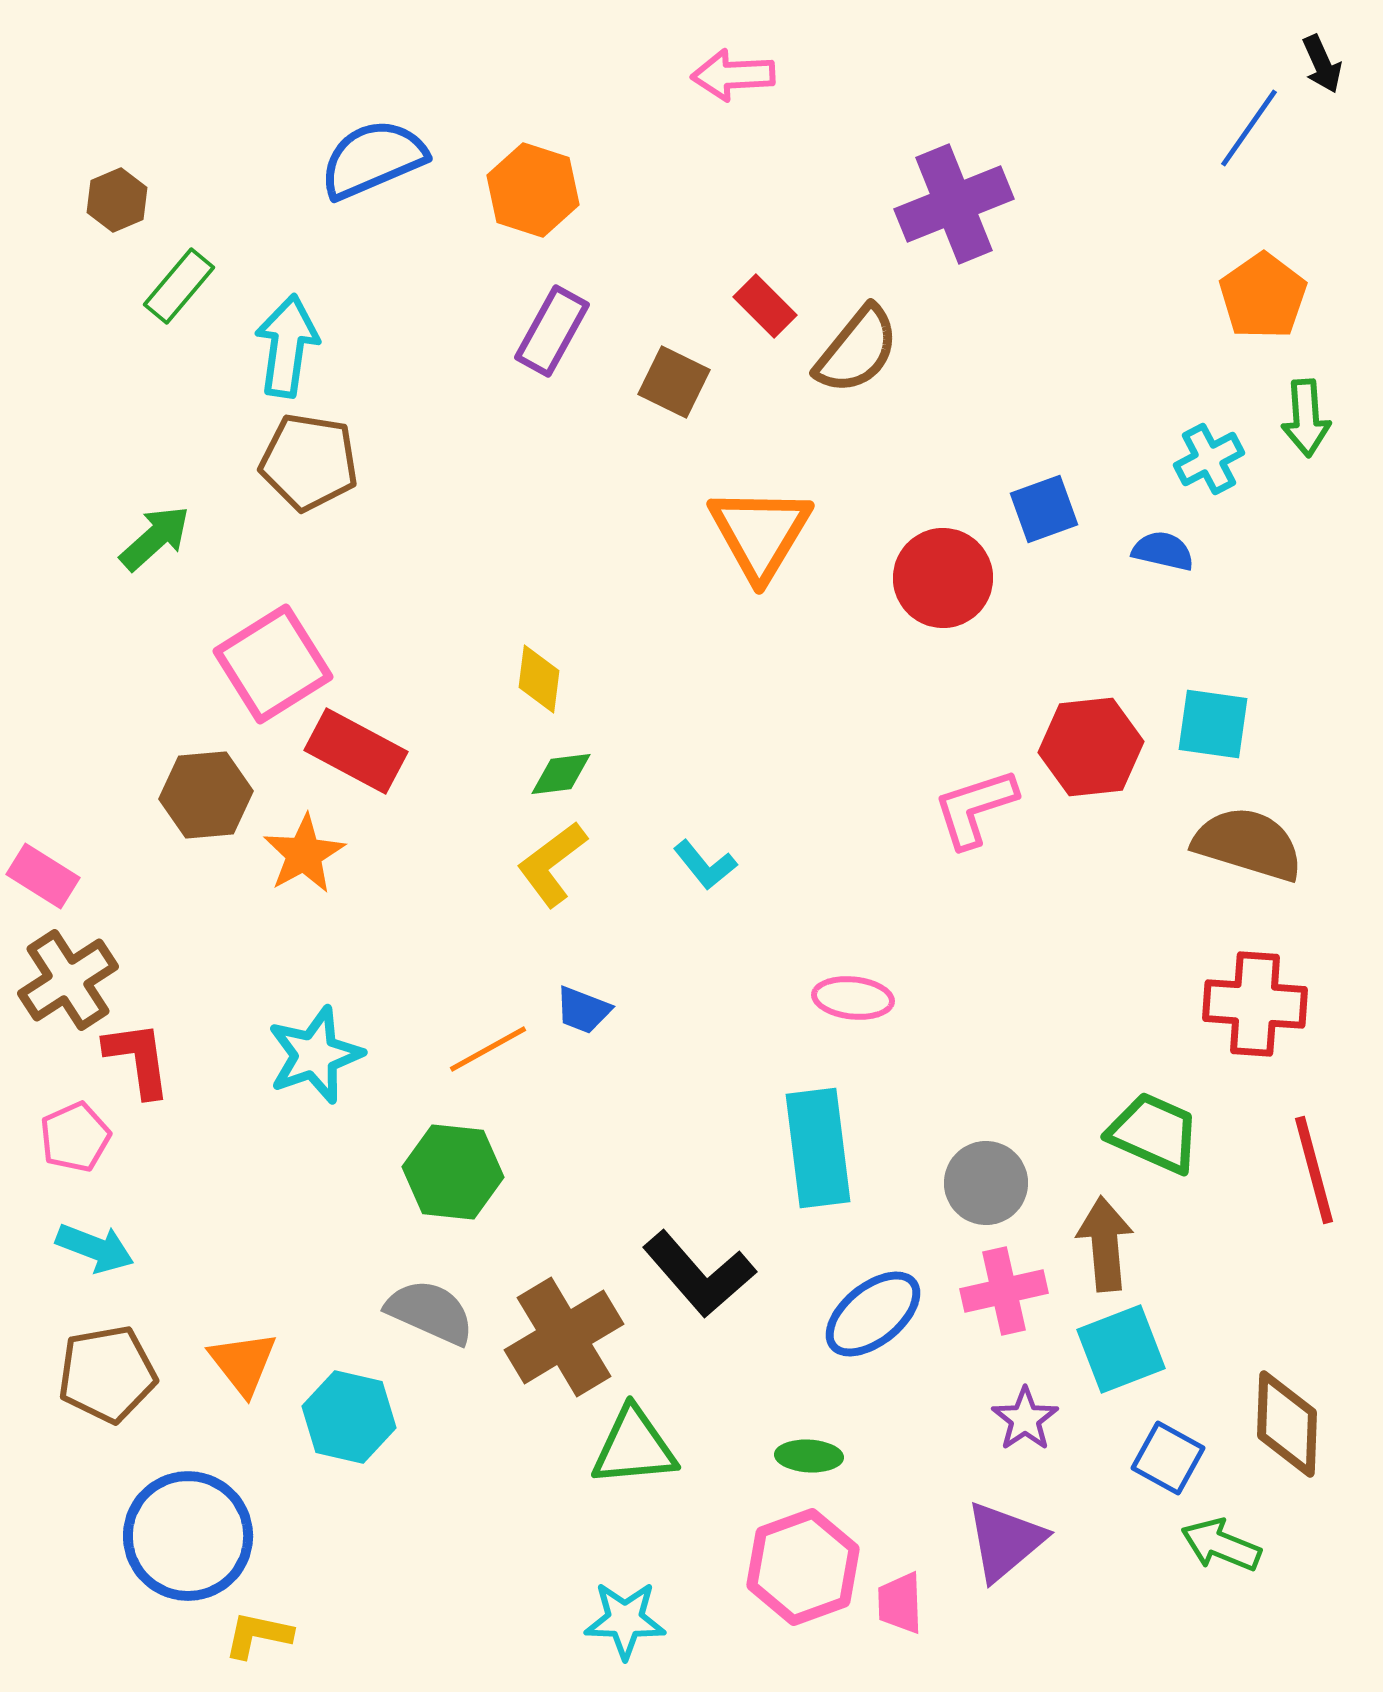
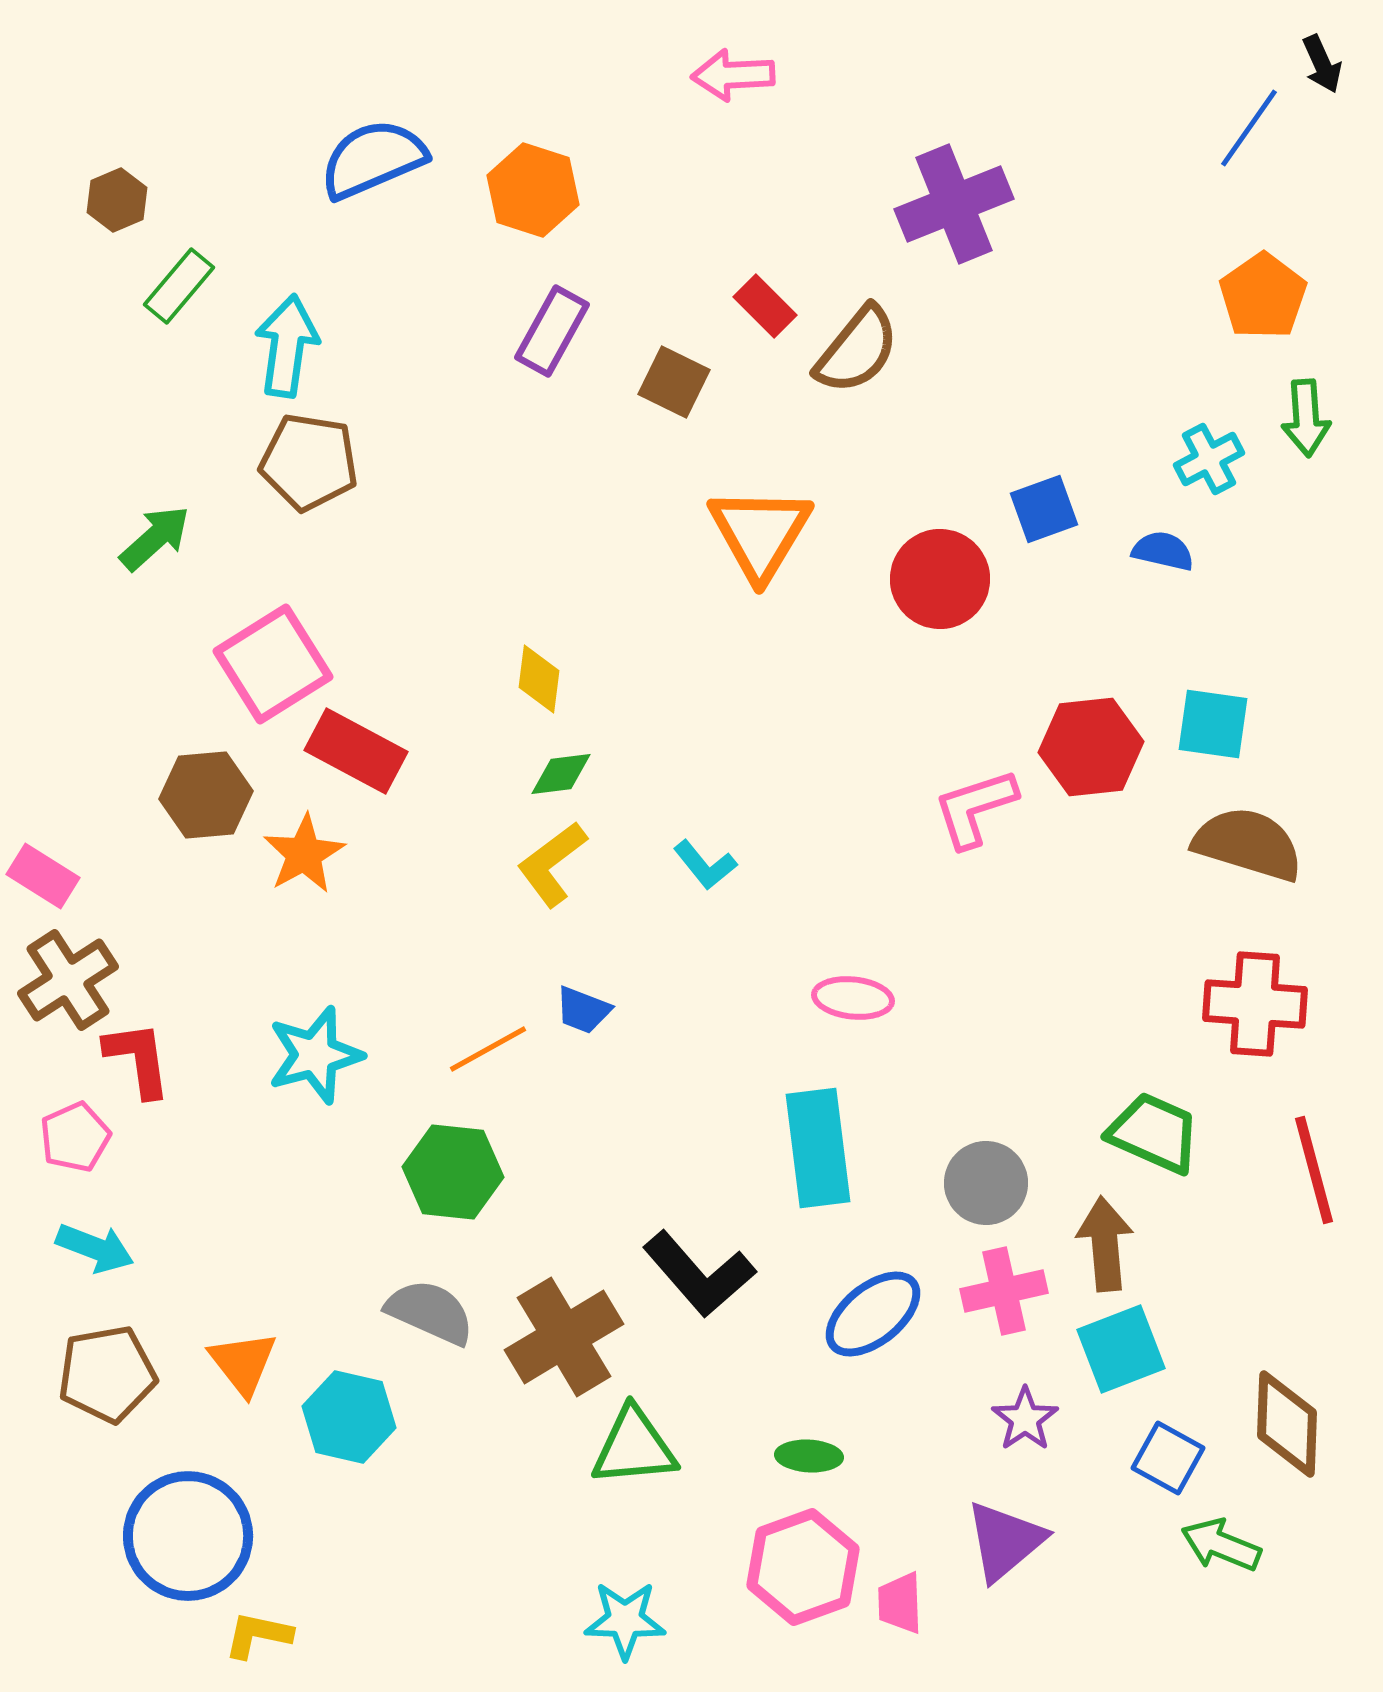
red circle at (943, 578): moved 3 px left, 1 px down
cyan star at (315, 1055): rotated 4 degrees clockwise
